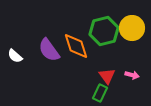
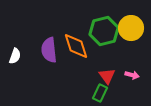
yellow circle: moved 1 px left
purple semicircle: rotated 30 degrees clockwise
white semicircle: rotated 112 degrees counterclockwise
